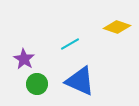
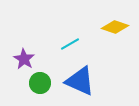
yellow diamond: moved 2 px left
green circle: moved 3 px right, 1 px up
